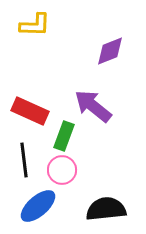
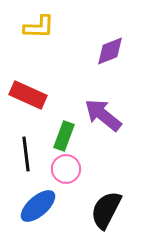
yellow L-shape: moved 4 px right, 2 px down
purple arrow: moved 10 px right, 9 px down
red rectangle: moved 2 px left, 16 px up
black line: moved 2 px right, 6 px up
pink circle: moved 4 px right, 1 px up
black semicircle: moved 1 px down; rotated 57 degrees counterclockwise
